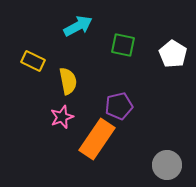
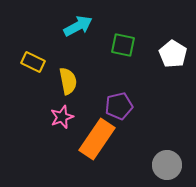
yellow rectangle: moved 1 px down
